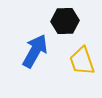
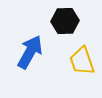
blue arrow: moved 5 px left, 1 px down
